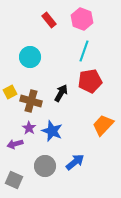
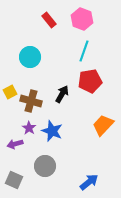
black arrow: moved 1 px right, 1 px down
blue arrow: moved 14 px right, 20 px down
